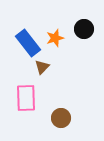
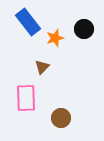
blue rectangle: moved 21 px up
